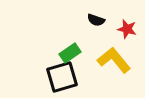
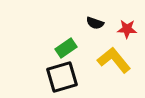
black semicircle: moved 1 px left, 3 px down
red star: rotated 12 degrees counterclockwise
green rectangle: moved 4 px left, 5 px up
